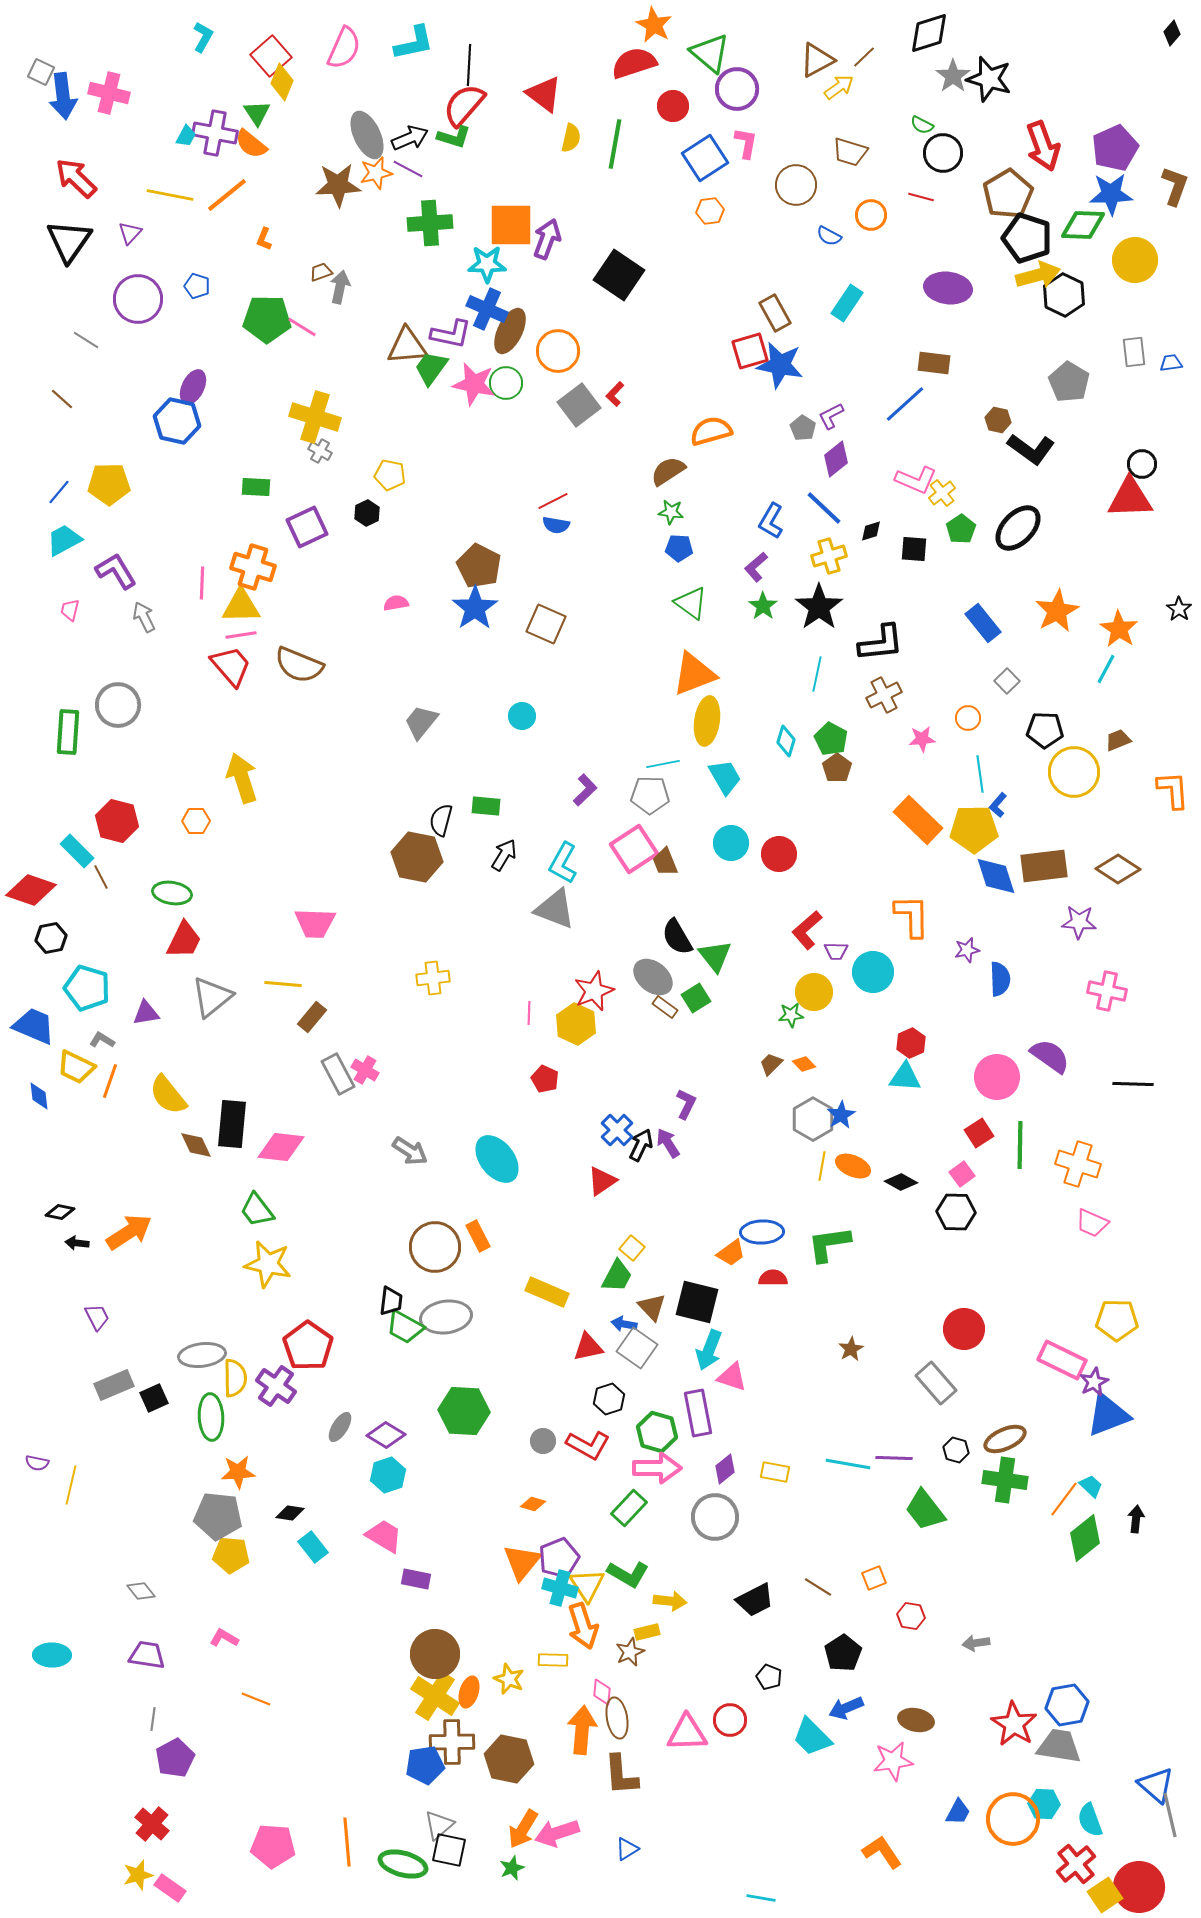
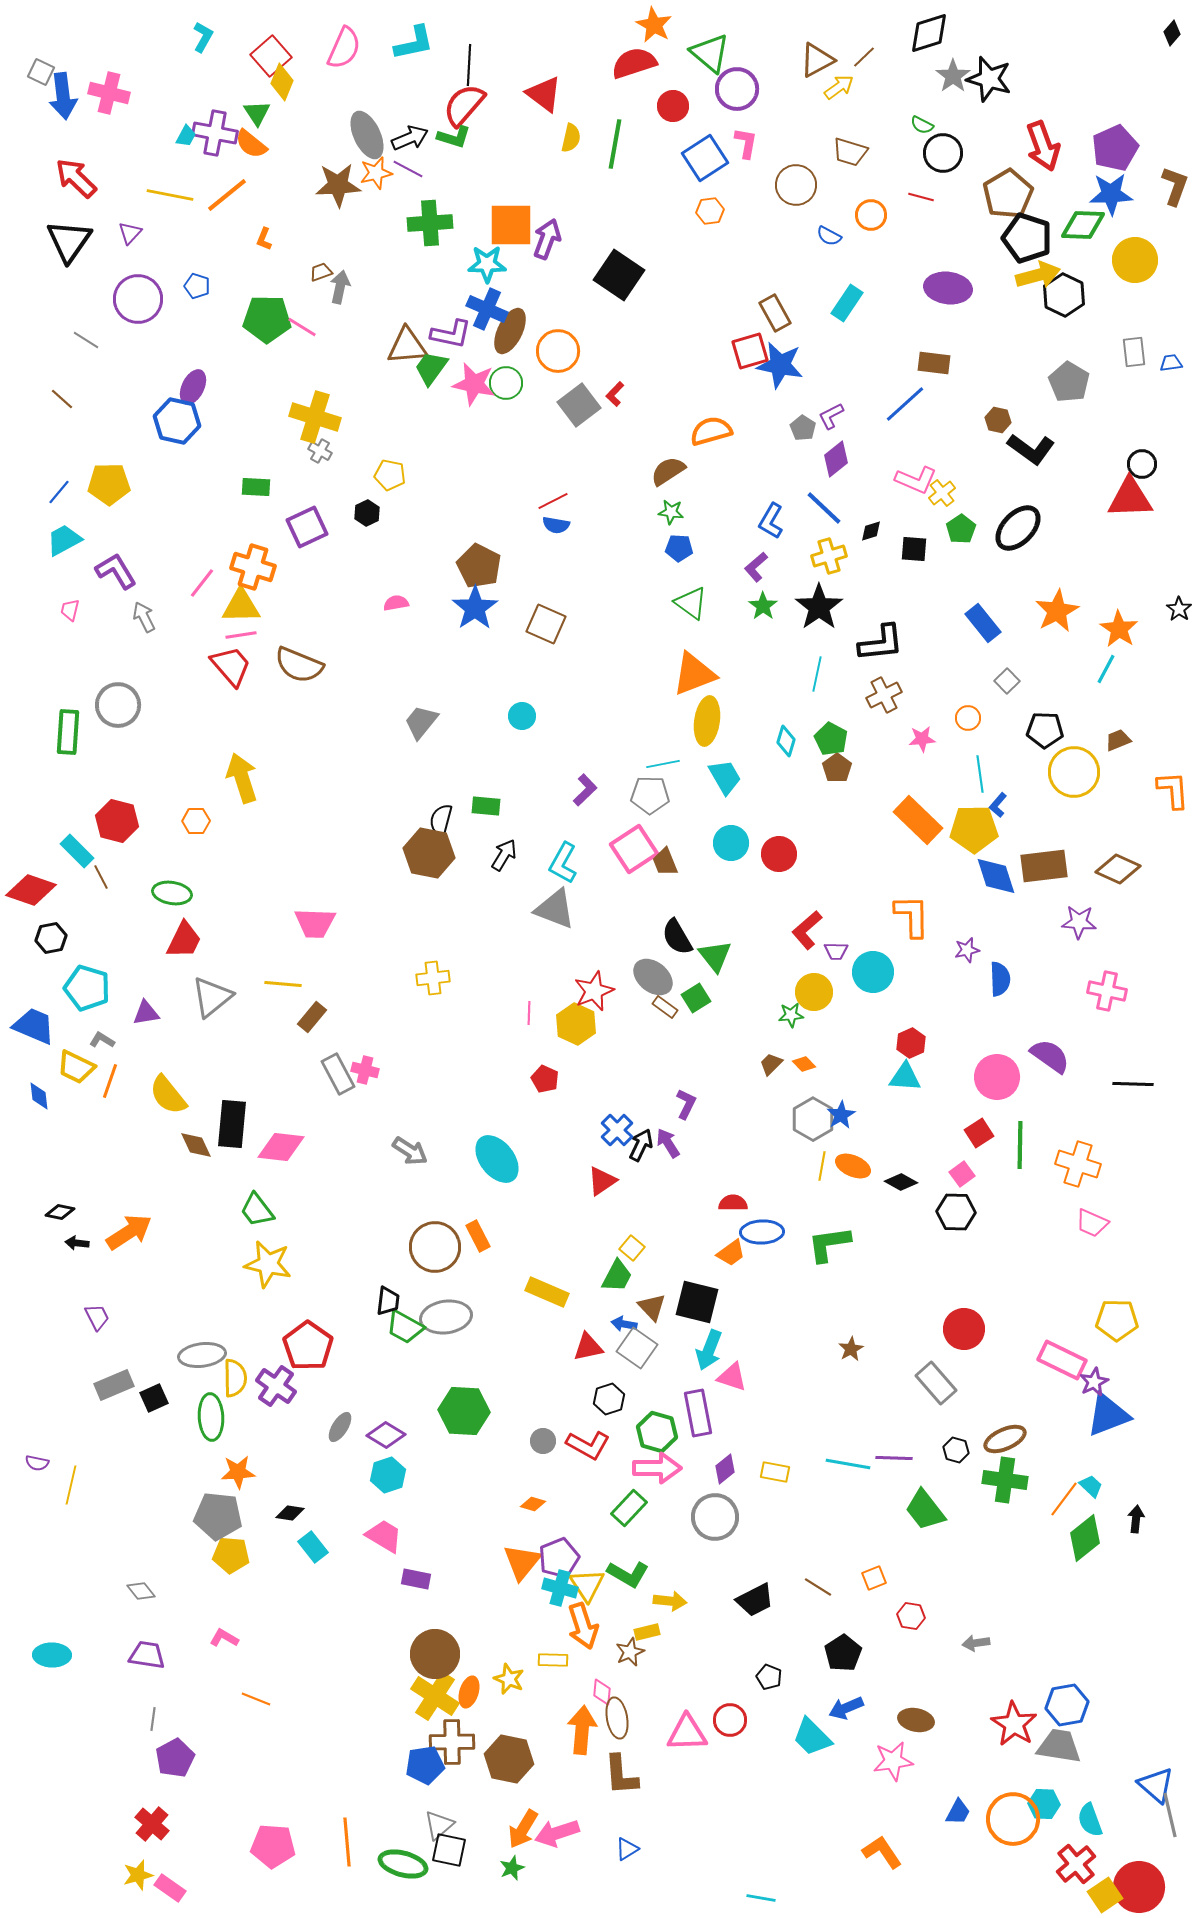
pink line at (202, 583): rotated 36 degrees clockwise
brown hexagon at (417, 857): moved 12 px right, 4 px up
brown diamond at (1118, 869): rotated 9 degrees counterclockwise
pink cross at (365, 1070): rotated 16 degrees counterclockwise
red semicircle at (773, 1278): moved 40 px left, 75 px up
black trapezoid at (391, 1301): moved 3 px left
